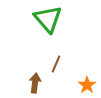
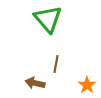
brown line: rotated 12 degrees counterclockwise
brown arrow: rotated 84 degrees counterclockwise
